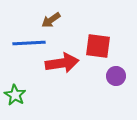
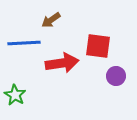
blue line: moved 5 px left
